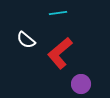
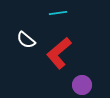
red L-shape: moved 1 px left
purple circle: moved 1 px right, 1 px down
